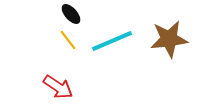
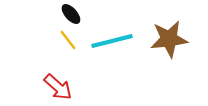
cyan line: rotated 9 degrees clockwise
red arrow: rotated 8 degrees clockwise
